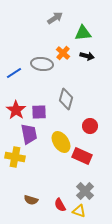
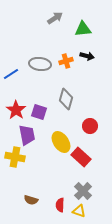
green triangle: moved 4 px up
orange cross: moved 3 px right, 8 px down; rotated 32 degrees clockwise
gray ellipse: moved 2 px left
blue line: moved 3 px left, 1 px down
purple square: rotated 21 degrees clockwise
purple trapezoid: moved 2 px left, 1 px down
red rectangle: moved 1 px left, 1 px down; rotated 18 degrees clockwise
gray cross: moved 2 px left
red semicircle: rotated 32 degrees clockwise
